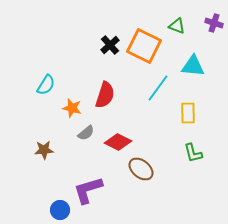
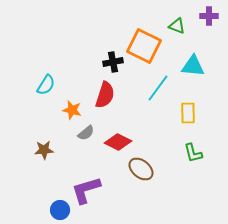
purple cross: moved 5 px left, 7 px up; rotated 18 degrees counterclockwise
black cross: moved 3 px right, 17 px down; rotated 30 degrees clockwise
orange star: moved 2 px down
purple L-shape: moved 2 px left
